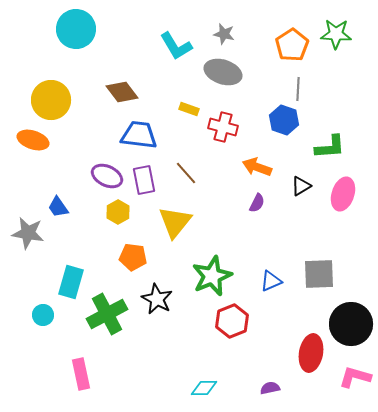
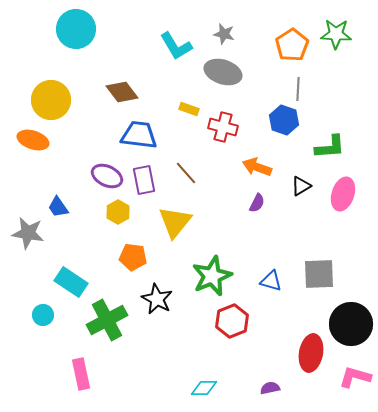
blue triangle at (271, 281): rotated 40 degrees clockwise
cyan rectangle at (71, 282): rotated 72 degrees counterclockwise
green cross at (107, 314): moved 6 px down
